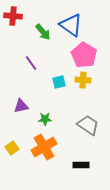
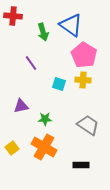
green arrow: rotated 24 degrees clockwise
cyan square: moved 2 px down; rotated 32 degrees clockwise
orange cross: rotated 30 degrees counterclockwise
